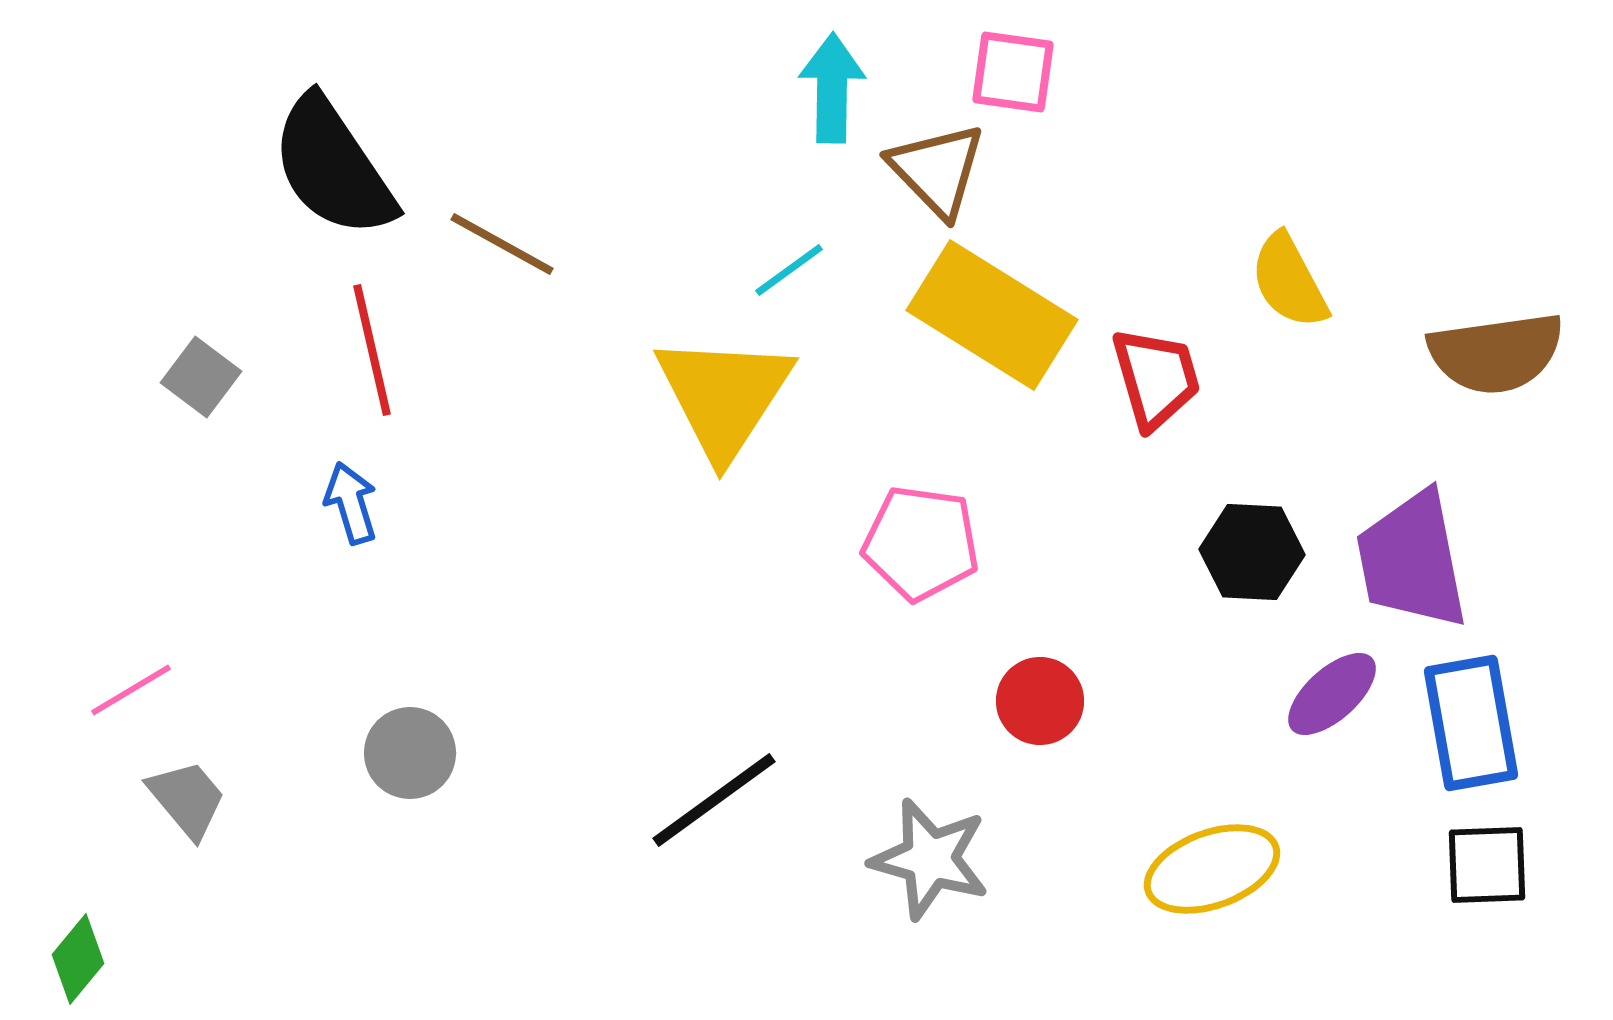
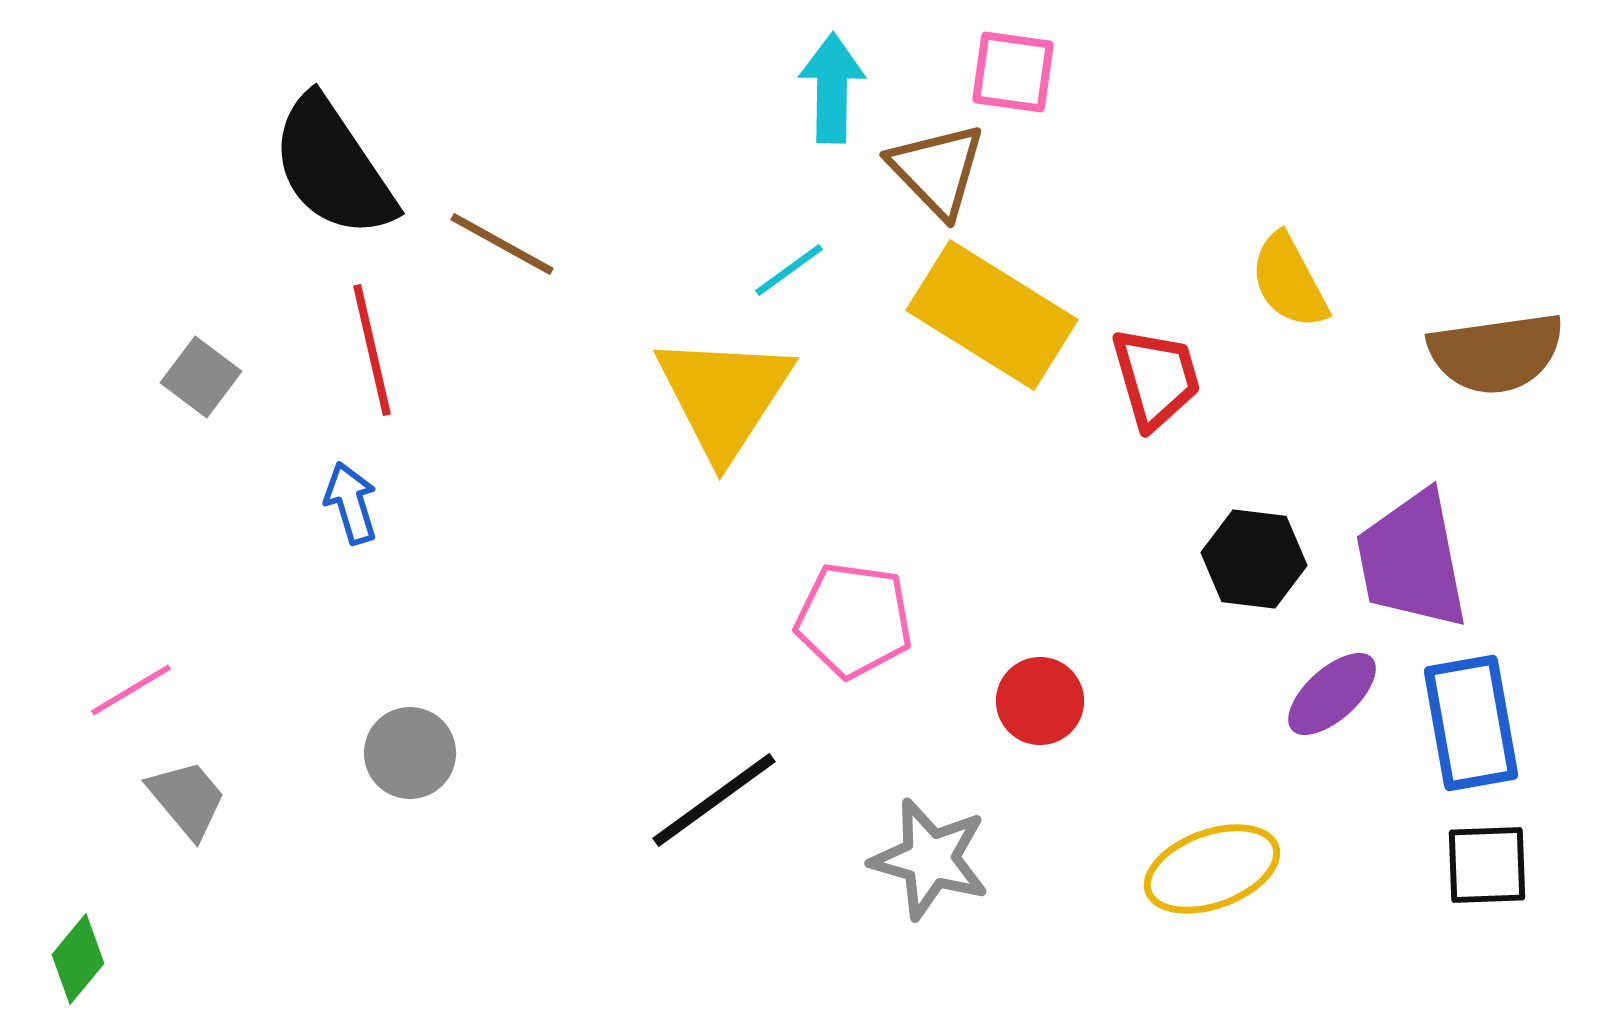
pink pentagon: moved 67 px left, 77 px down
black hexagon: moved 2 px right, 7 px down; rotated 4 degrees clockwise
